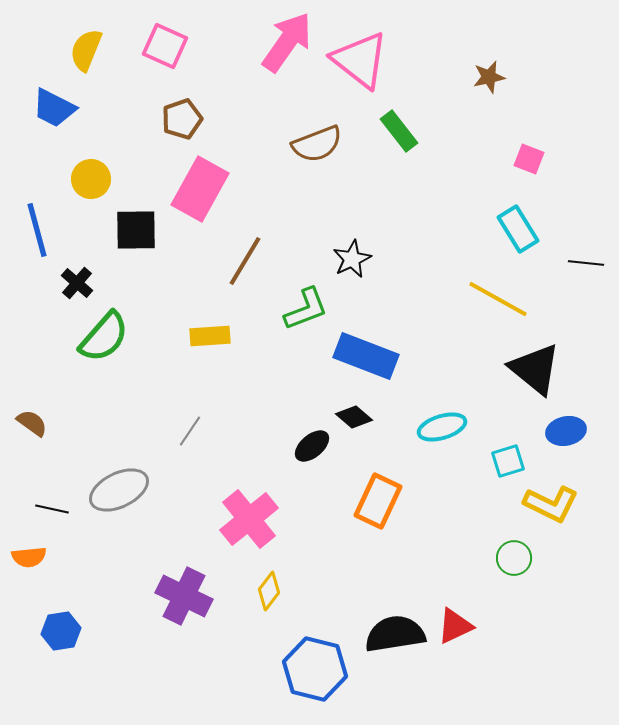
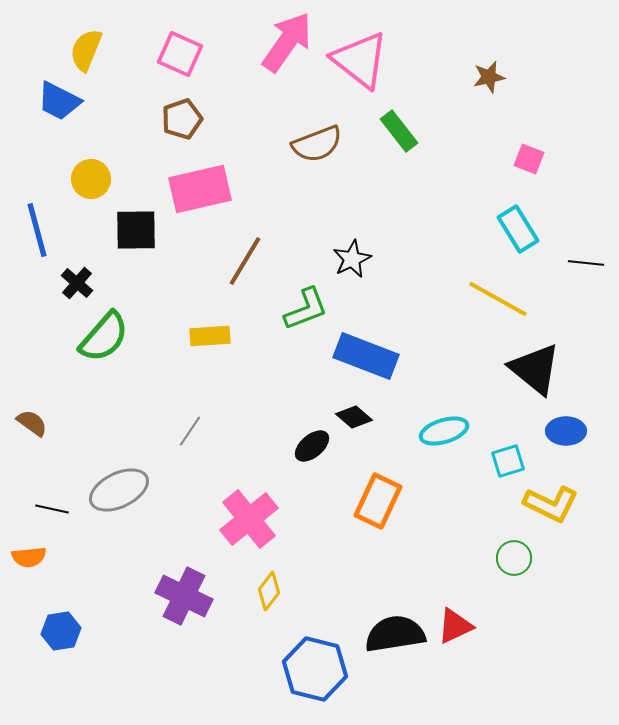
pink square at (165, 46): moved 15 px right, 8 px down
blue trapezoid at (54, 108): moved 5 px right, 7 px up
pink rectangle at (200, 189): rotated 48 degrees clockwise
cyan ellipse at (442, 427): moved 2 px right, 4 px down
blue ellipse at (566, 431): rotated 12 degrees clockwise
